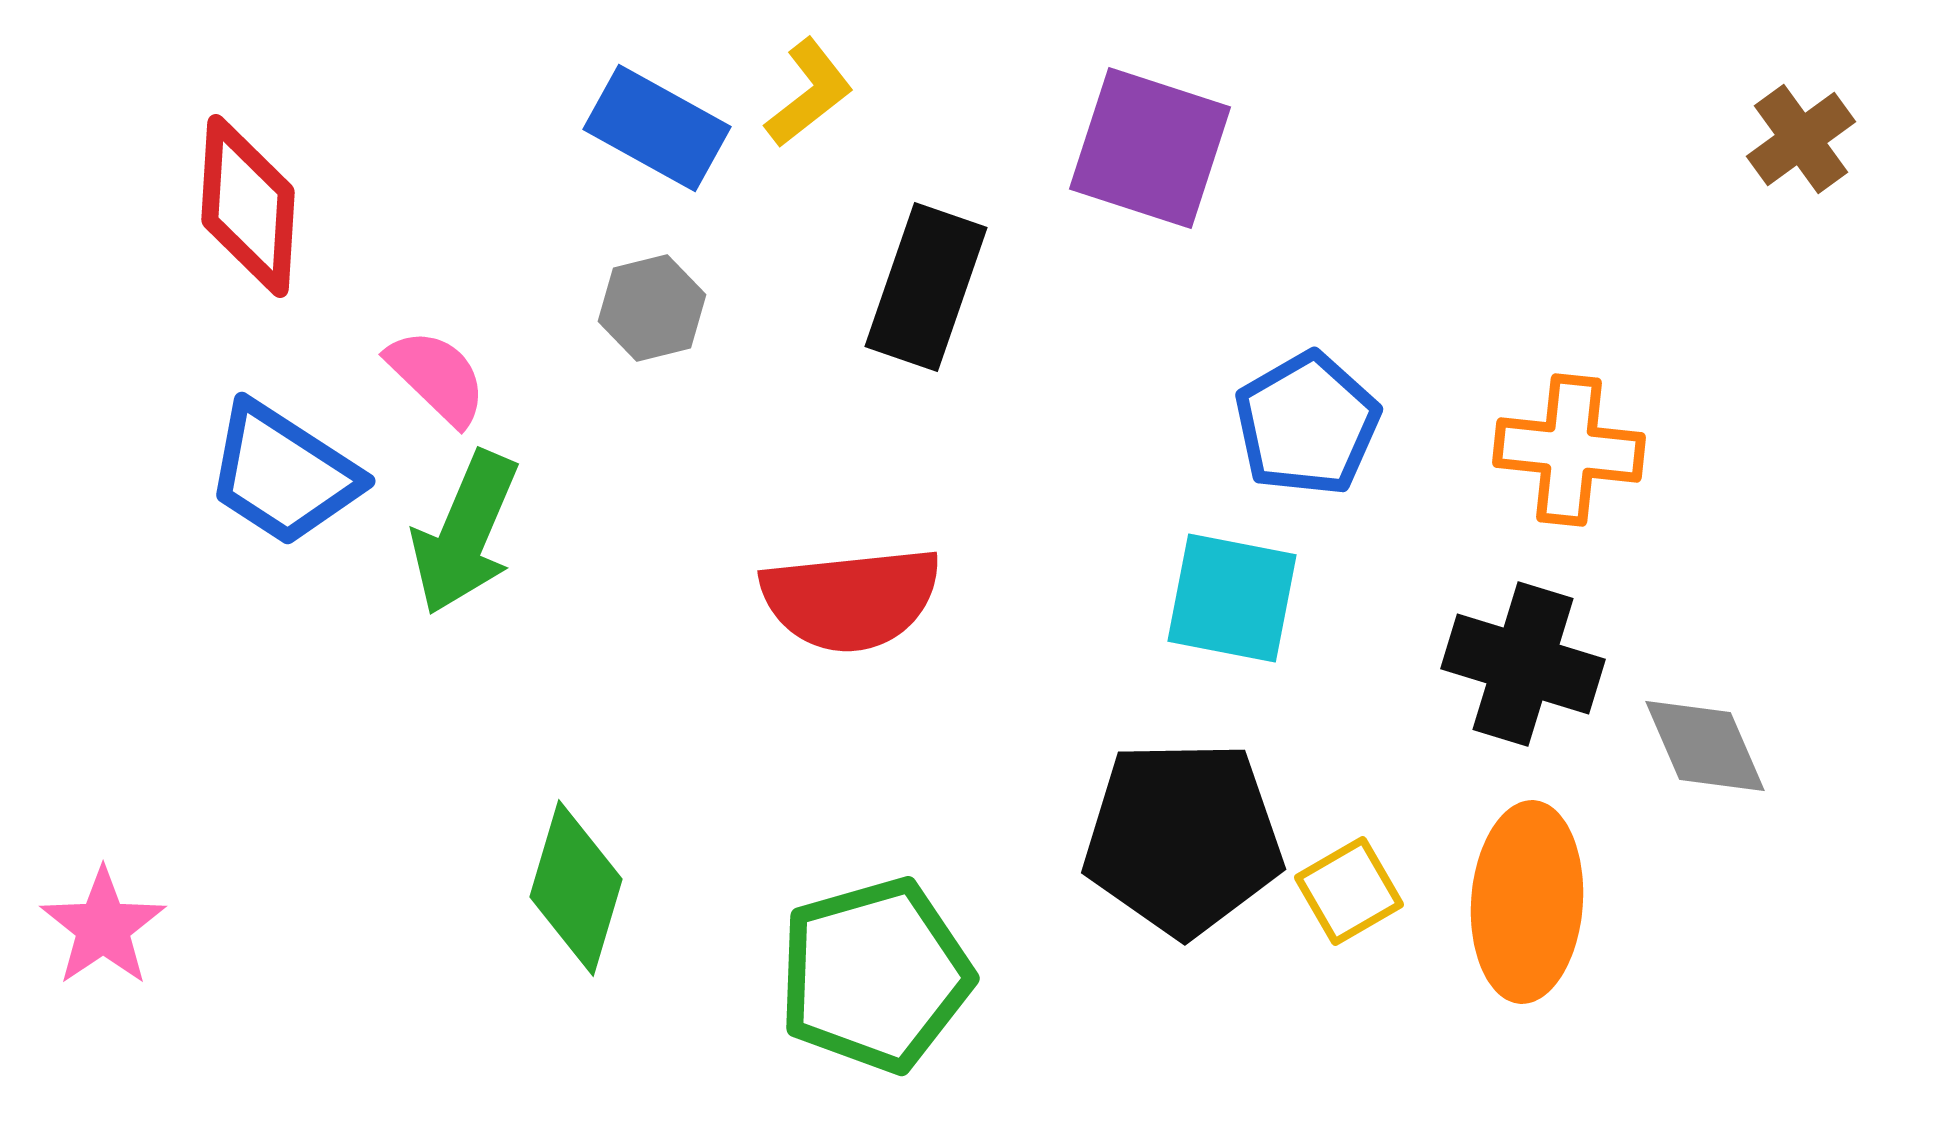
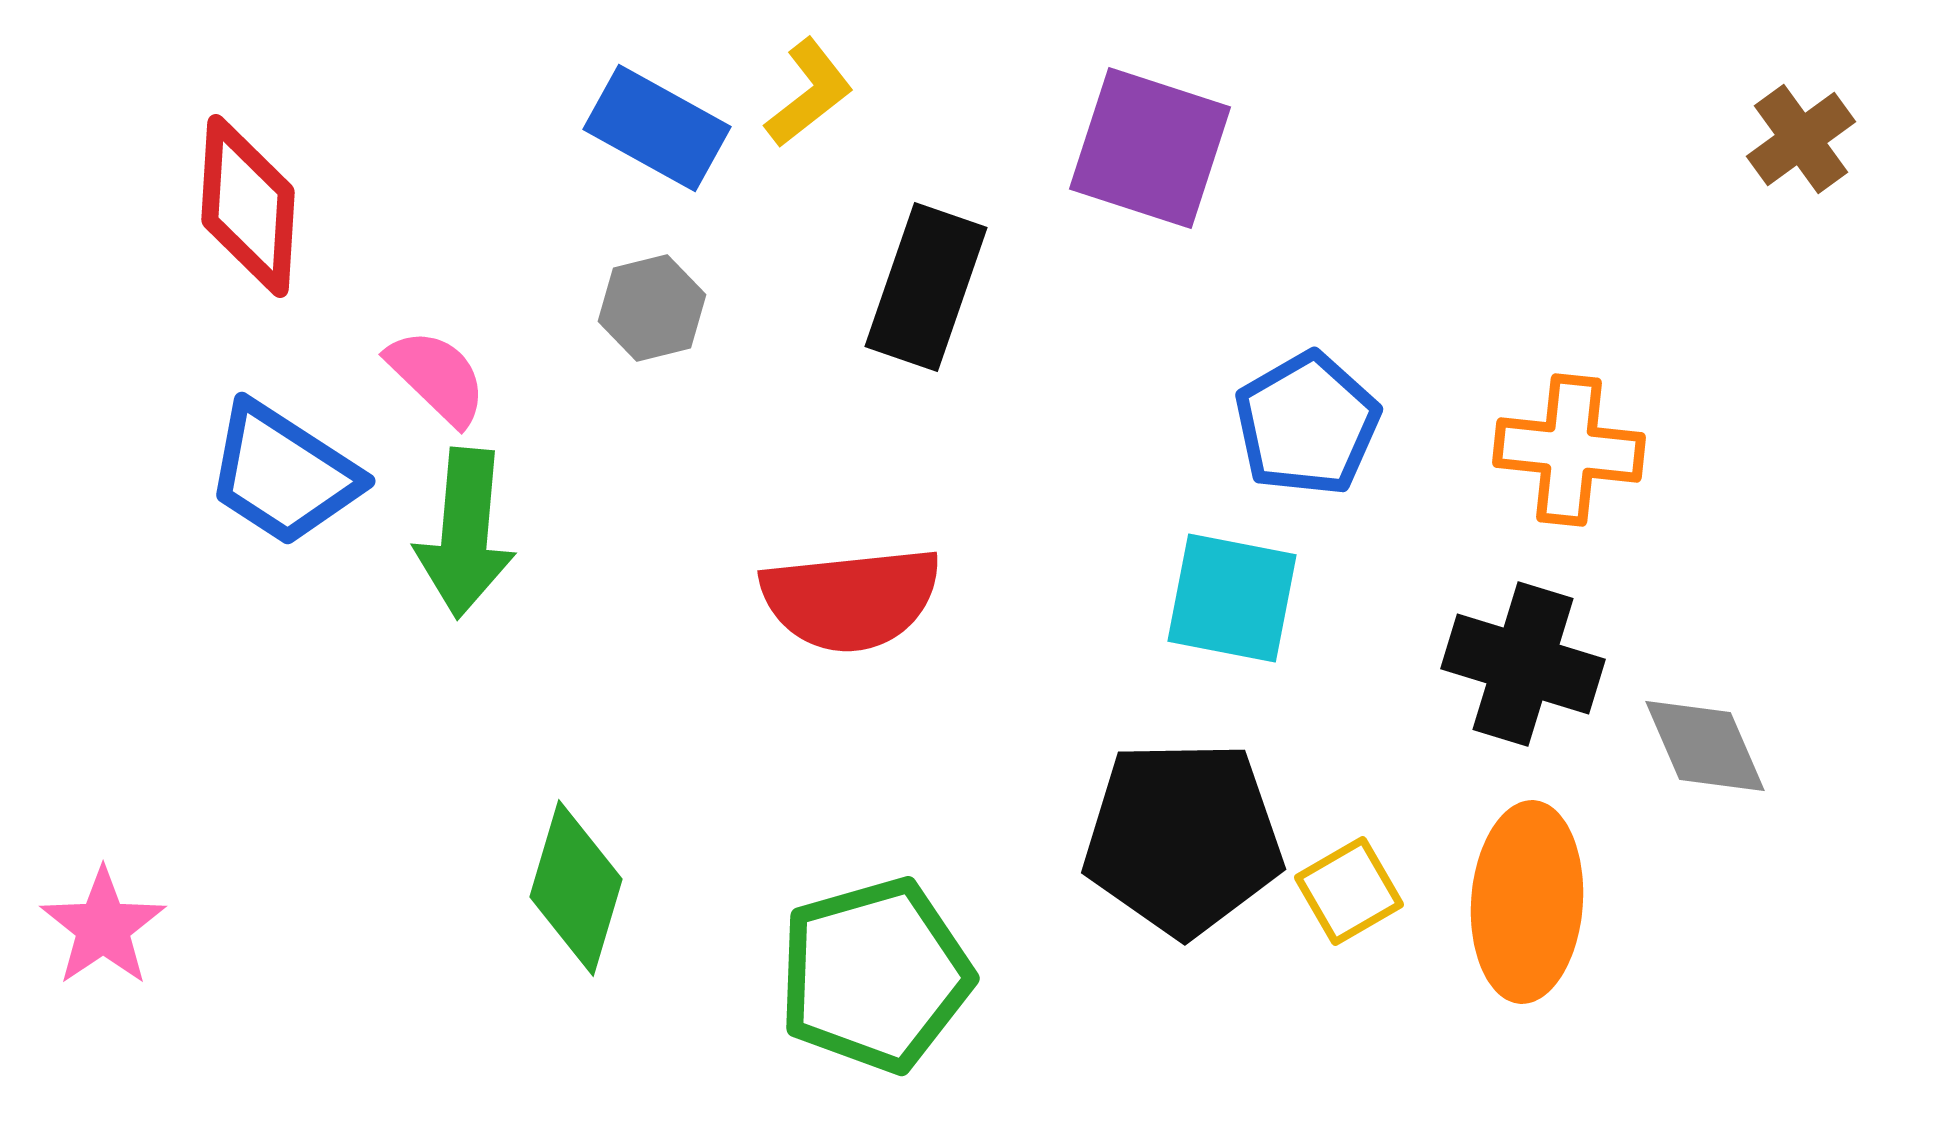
green arrow: rotated 18 degrees counterclockwise
